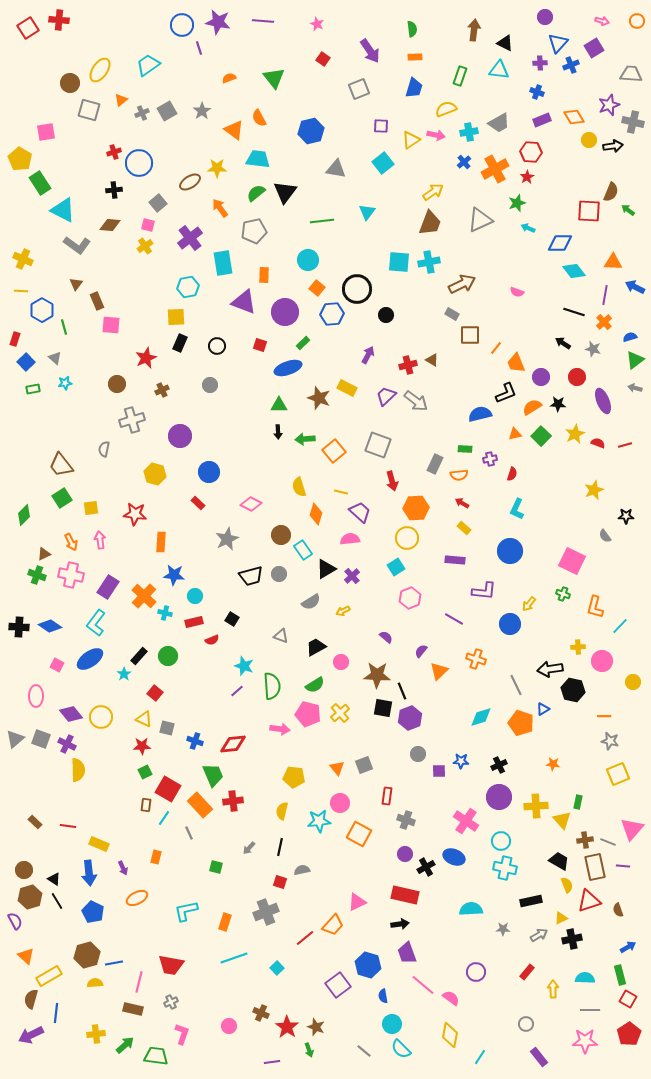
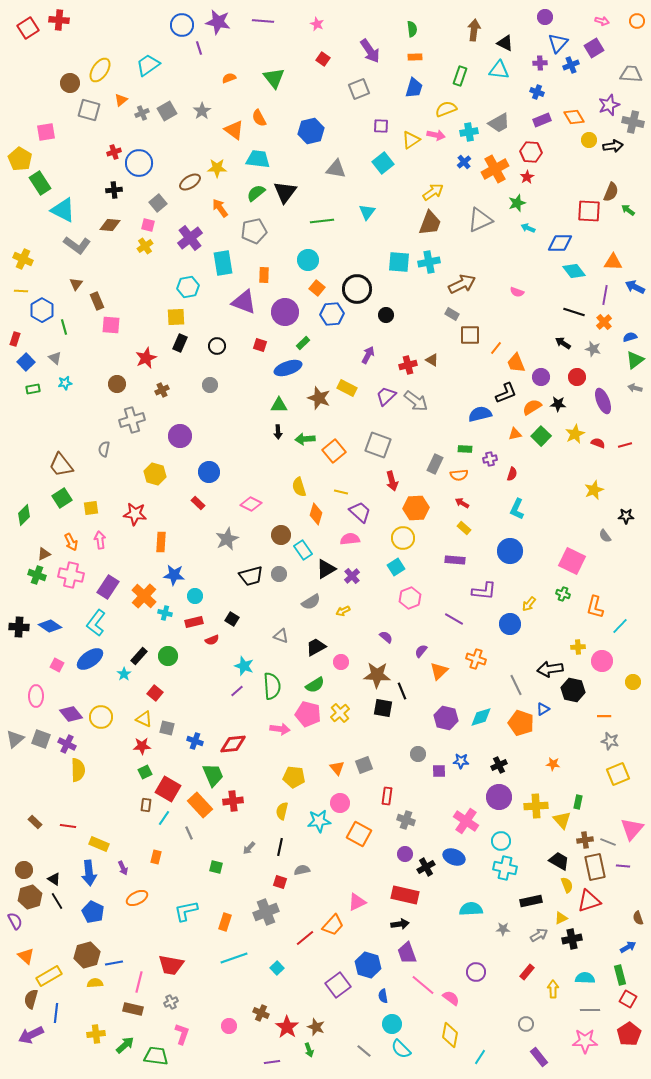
yellow circle at (407, 538): moved 4 px left
purple hexagon at (410, 718): moved 36 px right; rotated 25 degrees counterclockwise
brown semicircle at (618, 910): moved 20 px right, 8 px down
